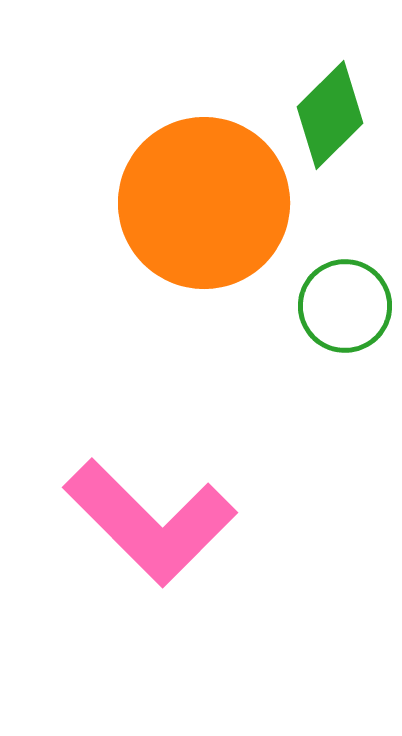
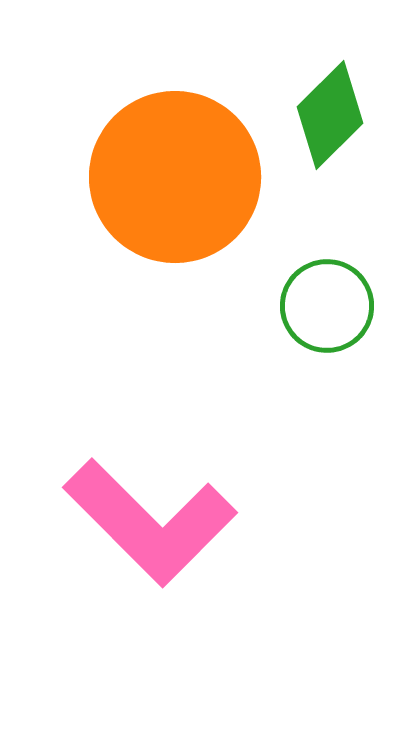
orange circle: moved 29 px left, 26 px up
green circle: moved 18 px left
